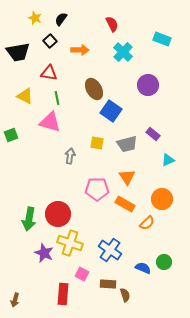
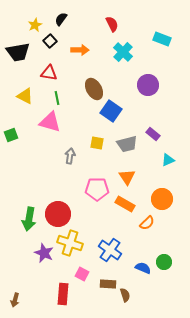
yellow star: moved 7 px down; rotated 24 degrees clockwise
